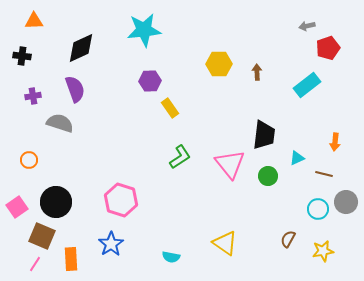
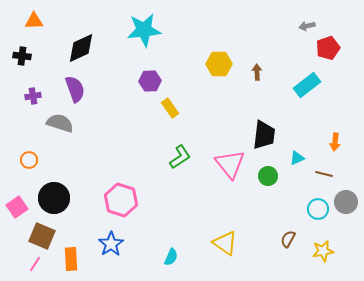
black circle: moved 2 px left, 4 px up
cyan semicircle: rotated 78 degrees counterclockwise
